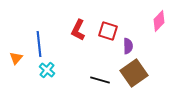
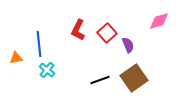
pink diamond: rotated 30 degrees clockwise
red square: moved 1 px left, 2 px down; rotated 30 degrees clockwise
purple semicircle: moved 1 px up; rotated 21 degrees counterclockwise
orange triangle: rotated 40 degrees clockwise
brown square: moved 5 px down
black line: rotated 36 degrees counterclockwise
